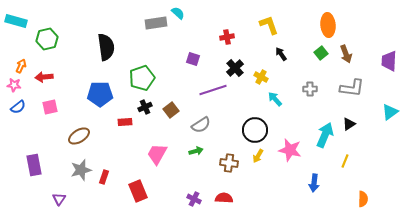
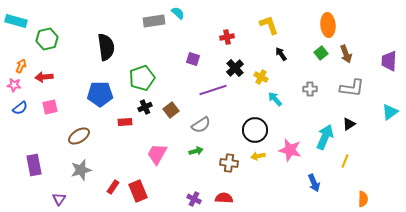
gray rectangle at (156, 23): moved 2 px left, 2 px up
blue semicircle at (18, 107): moved 2 px right, 1 px down
cyan arrow at (325, 135): moved 2 px down
yellow arrow at (258, 156): rotated 48 degrees clockwise
red rectangle at (104, 177): moved 9 px right, 10 px down; rotated 16 degrees clockwise
blue arrow at (314, 183): rotated 30 degrees counterclockwise
